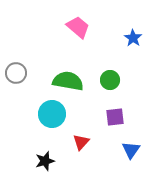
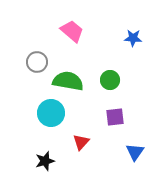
pink trapezoid: moved 6 px left, 4 px down
blue star: rotated 30 degrees counterclockwise
gray circle: moved 21 px right, 11 px up
cyan circle: moved 1 px left, 1 px up
blue triangle: moved 4 px right, 2 px down
